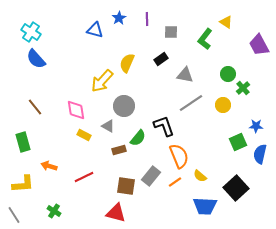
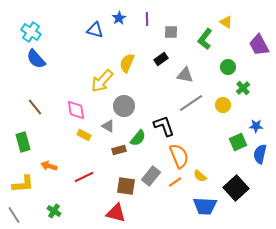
green circle at (228, 74): moved 7 px up
